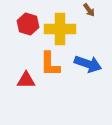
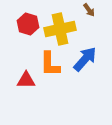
yellow cross: rotated 12 degrees counterclockwise
blue arrow: moved 3 px left, 5 px up; rotated 68 degrees counterclockwise
